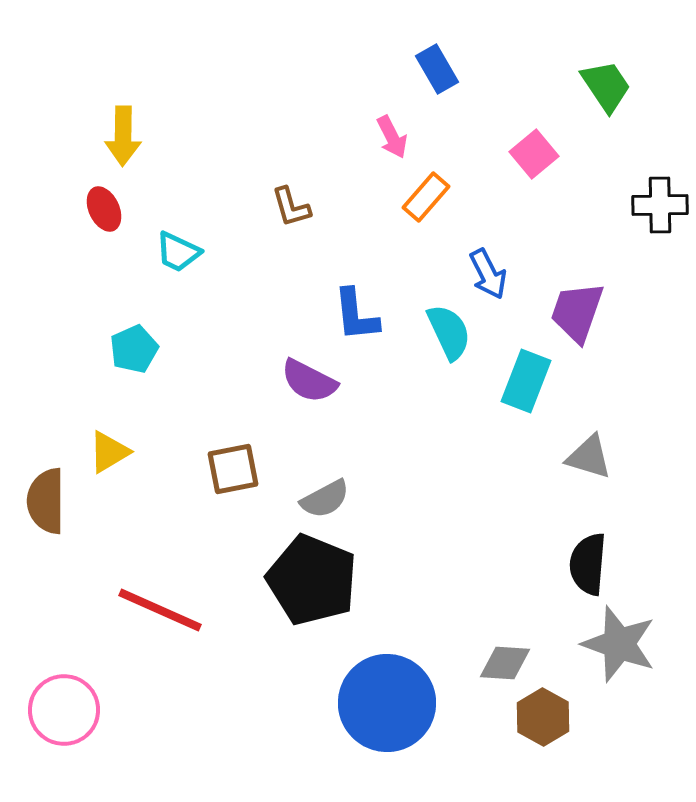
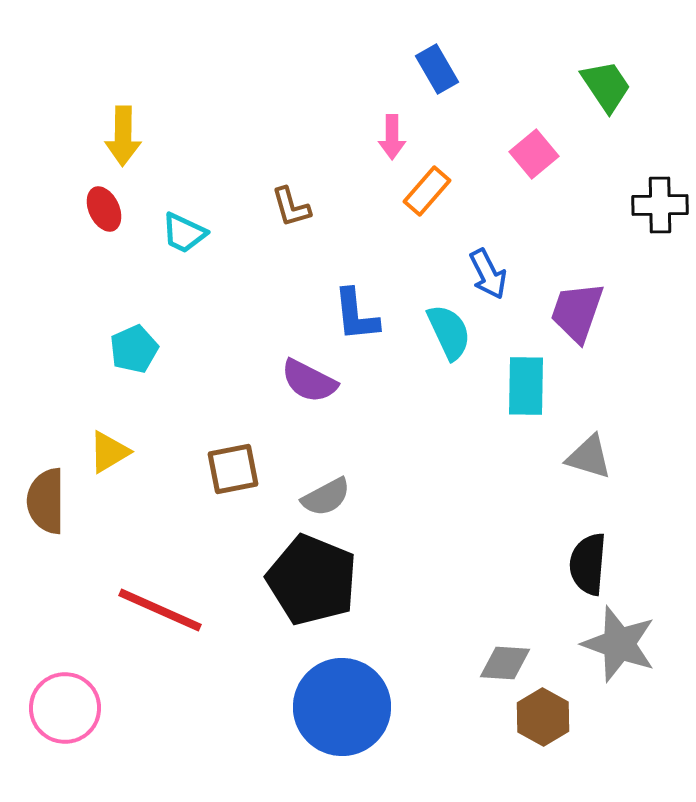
pink arrow: rotated 27 degrees clockwise
orange rectangle: moved 1 px right, 6 px up
cyan trapezoid: moved 6 px right, 19 px up
cyan rectangle: moved 5 px down; rotated 20 degrees counterclockwise
gray semicircle: moved 1 px right, 2 px up
blue circle: moved 45 px left, 4 px down
pink circle: moved 1 px right, 2 px up
